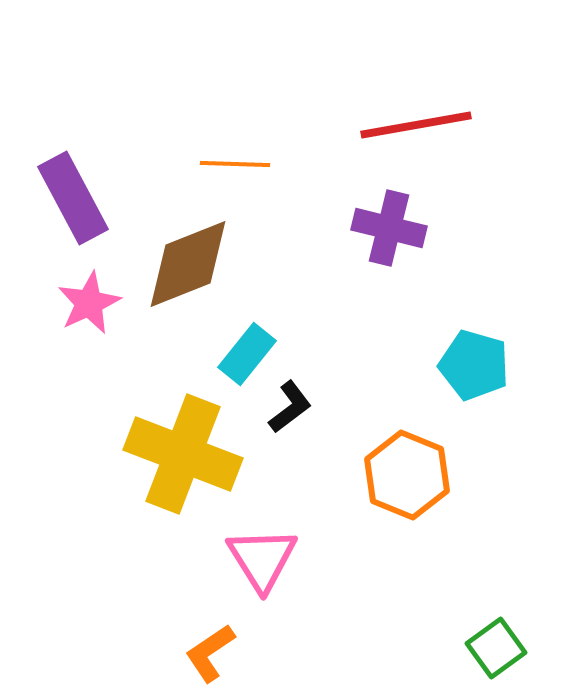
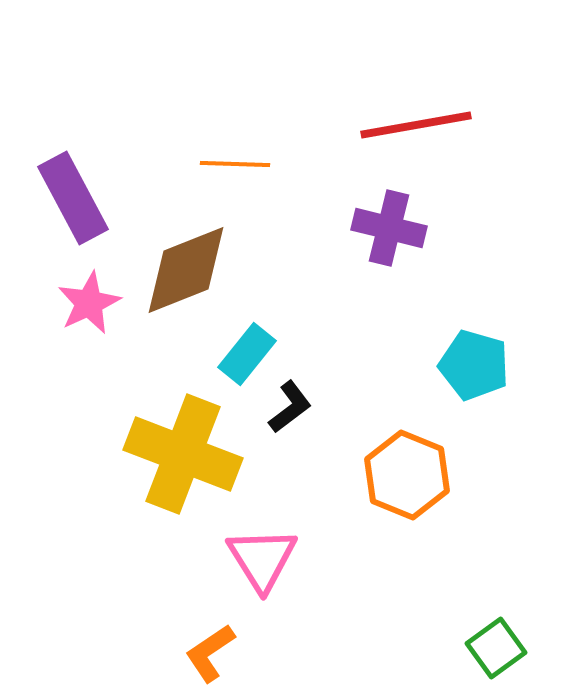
brown diamond: moved 2 px left, 6 px down
